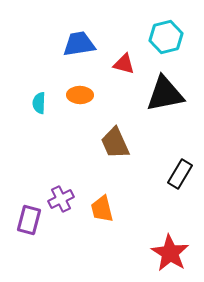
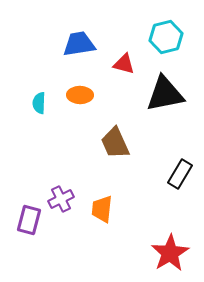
orange trapezoid: rotated 20 degrees clockwise
red star: rotated 9 degrees clockwise
